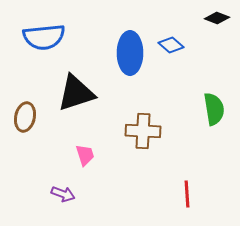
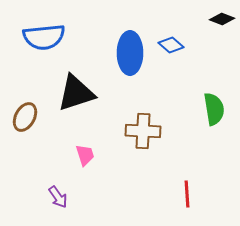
black diamond: moved 5 px right, 1 px down
brown ellipse: rotated 16 degrees clockwise
purple arrow: moved 5 px left, 3 px down; rotated 35 degrees clockwise
